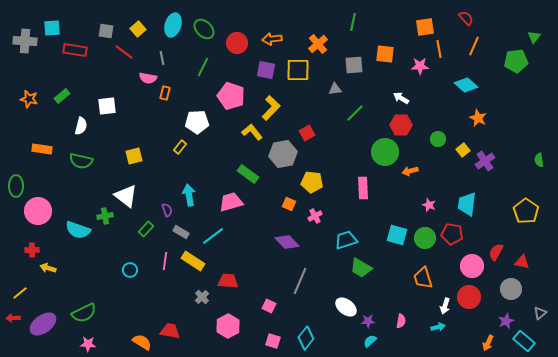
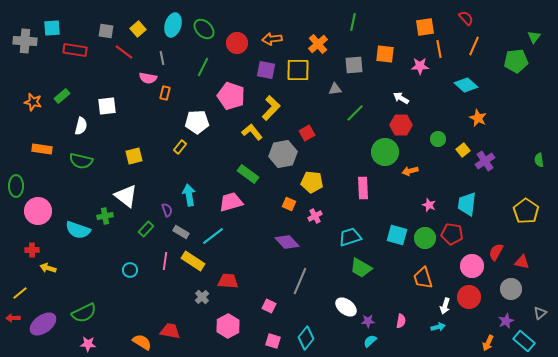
orange star at (29, 99): moved 4 px right, 3 px down
cyan trapezoid at (346, 240): moved 4 px right, 3 px up
